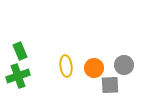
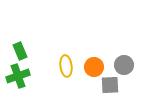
orange circle: moved 1 px up
